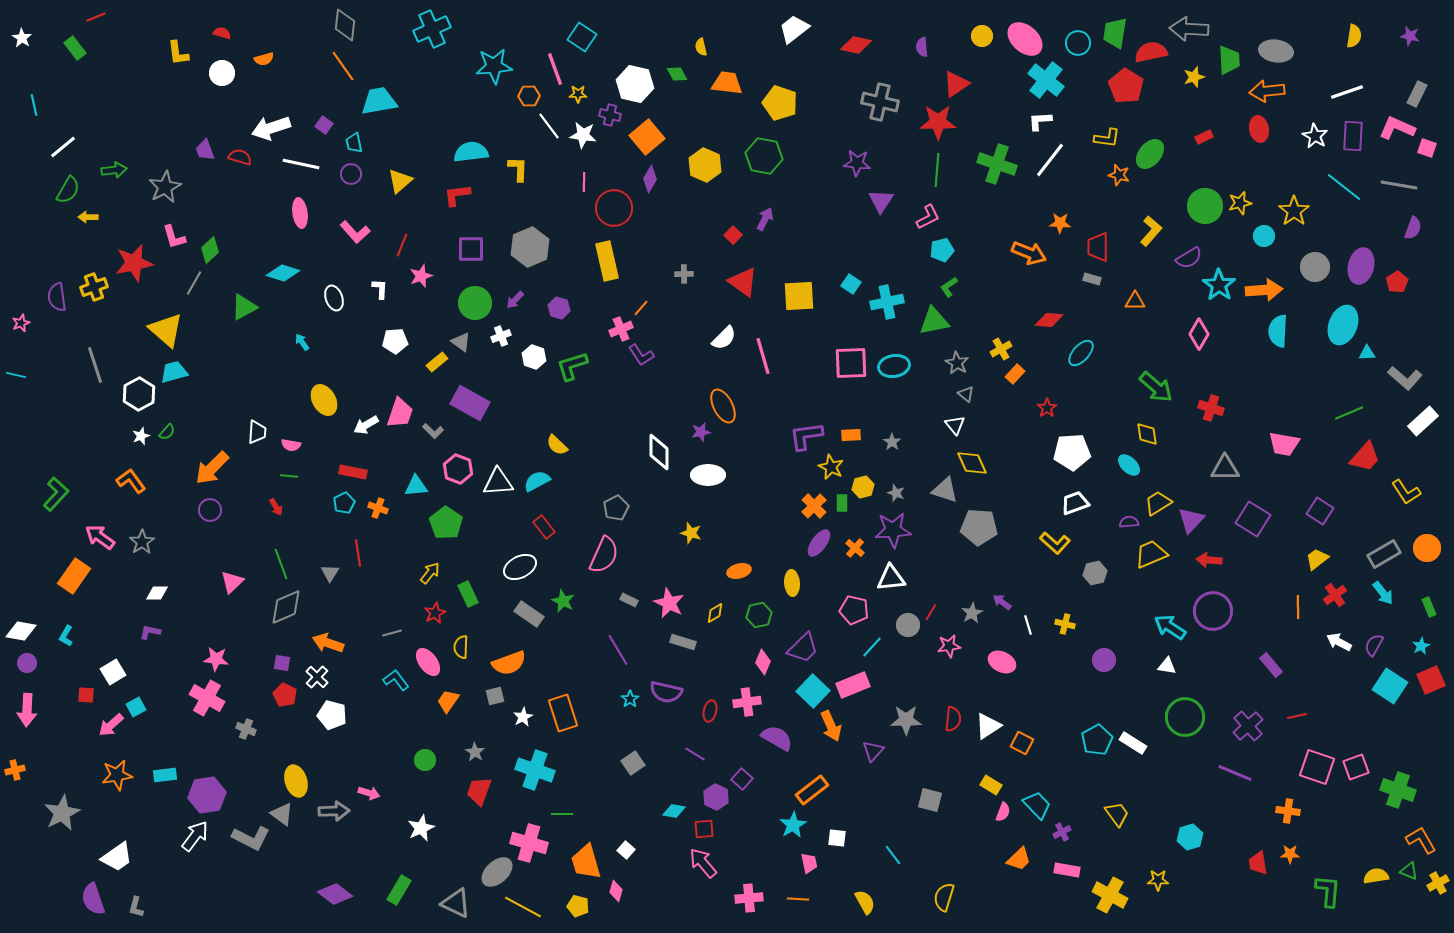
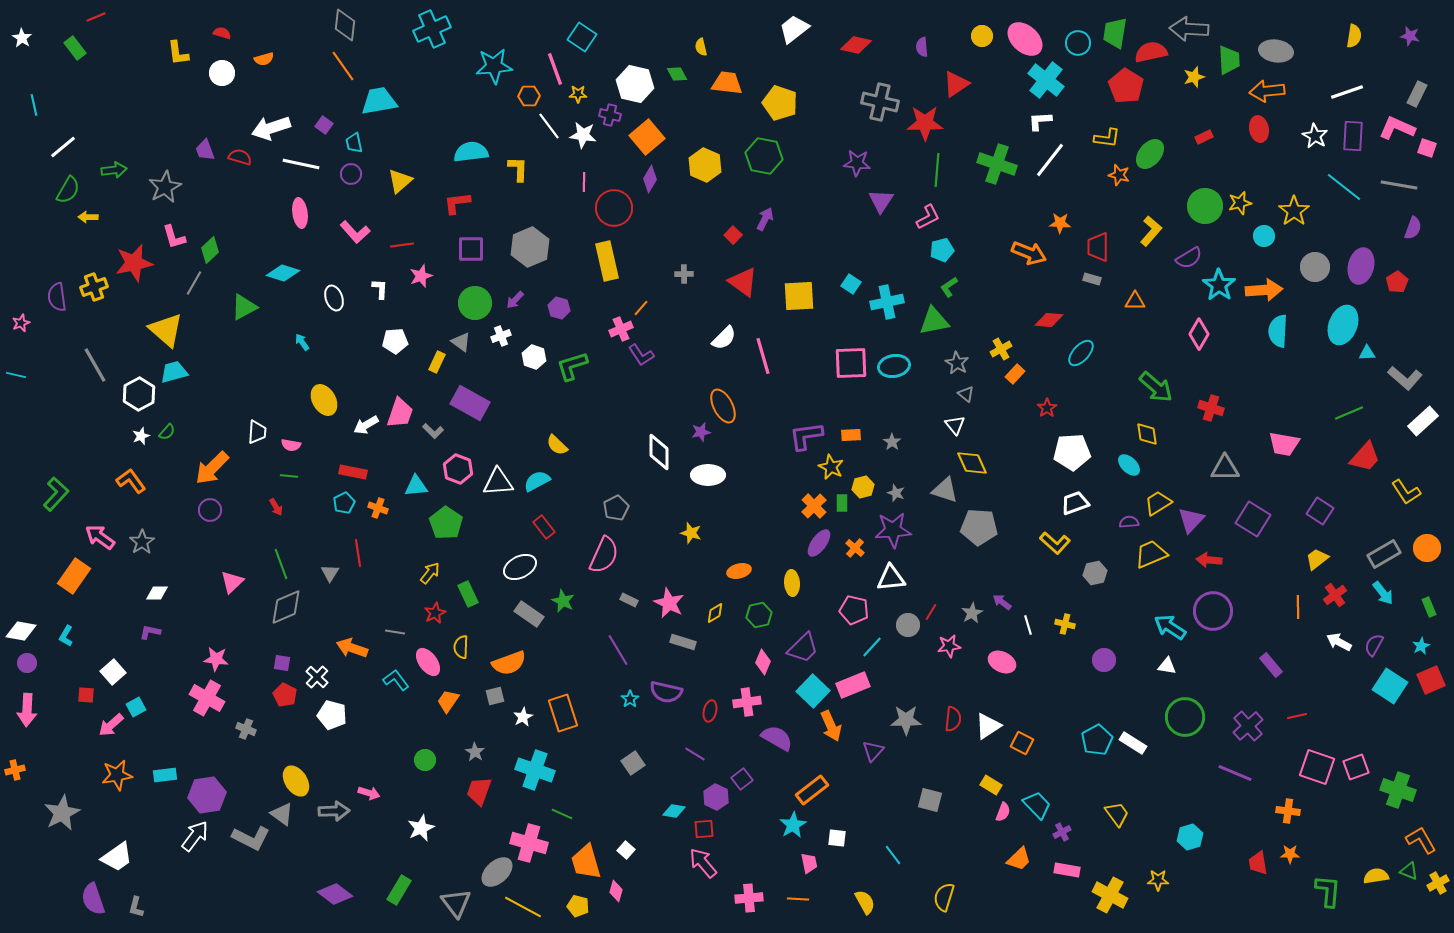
red star at (938, 122): moved 13 px left, 1 px down
red L-shape at (457, 195): moved 8 px down
red line at (402, 245): rotated 60 degrees clockwise
yellow rectangle at (437, 362): rotated 25 degrees counterclockwise
gray line at (95, 365): rotated 12 degrees counterclockwise
gray line at (392, 633): moved 3 px right, 1 px up; rotated 24 degrees clockwise
orange arrow at (328, 643): moved 24 px right, 5 px down
white square at (113, 672): rotated 10 degrees counterclockwise
purple square at (742, 779): rotated 10 degrees clockwise
yellow ellipse at (296, 781): rotated 16 degrees counterclockwise
green line at (562, 814): rotated 25 degrees clockwise
gray triangle at (456, 903): rotated 28 degrees clockwise
